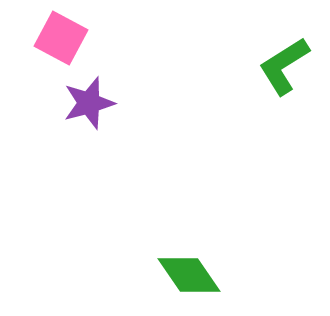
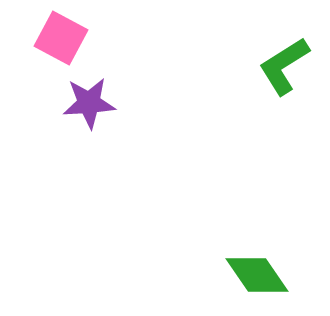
purple star: rotated 12 degrees clockwise
green diamond: moved 68 px right
